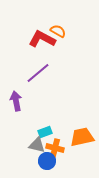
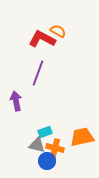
purple line: rotated 30 degrees counterclockwise
